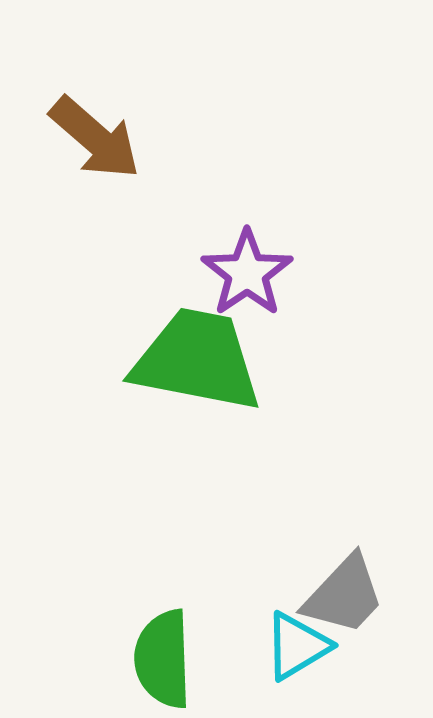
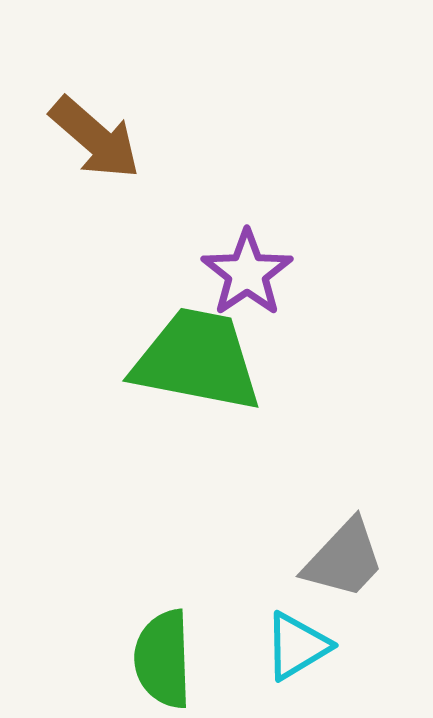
gray trapezoid: moved 36 px up
